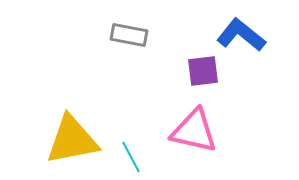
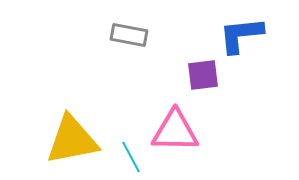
blue L-shape: rotated 45 degrees counterclockwise
purple square: moved 4 px down
pink triangle: moved 19 px left; rotated 12 degrees counterclockwise
